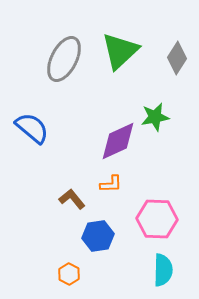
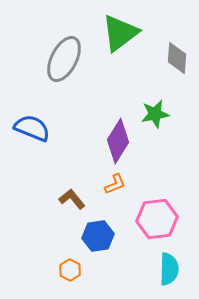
green triangle: moved 18 px up; rotated 6 degrees clockwise
gray diamond: rotated 28 degrees counterclockwise
green star: moved 3 px up
blue semicircle: rotated 18 degrees counterclockwise
purple diamond: rotated 33 degrees counterclockwise
orange L-shape: moved 4 px right; rotated 20 degrees counterclockwise
pink hexagon: rotated 9 degrees counterclockwise
cyan semicircle: moved 6 px right, 1 px up
orange hexagon: moved 1 px right, 4 px up
